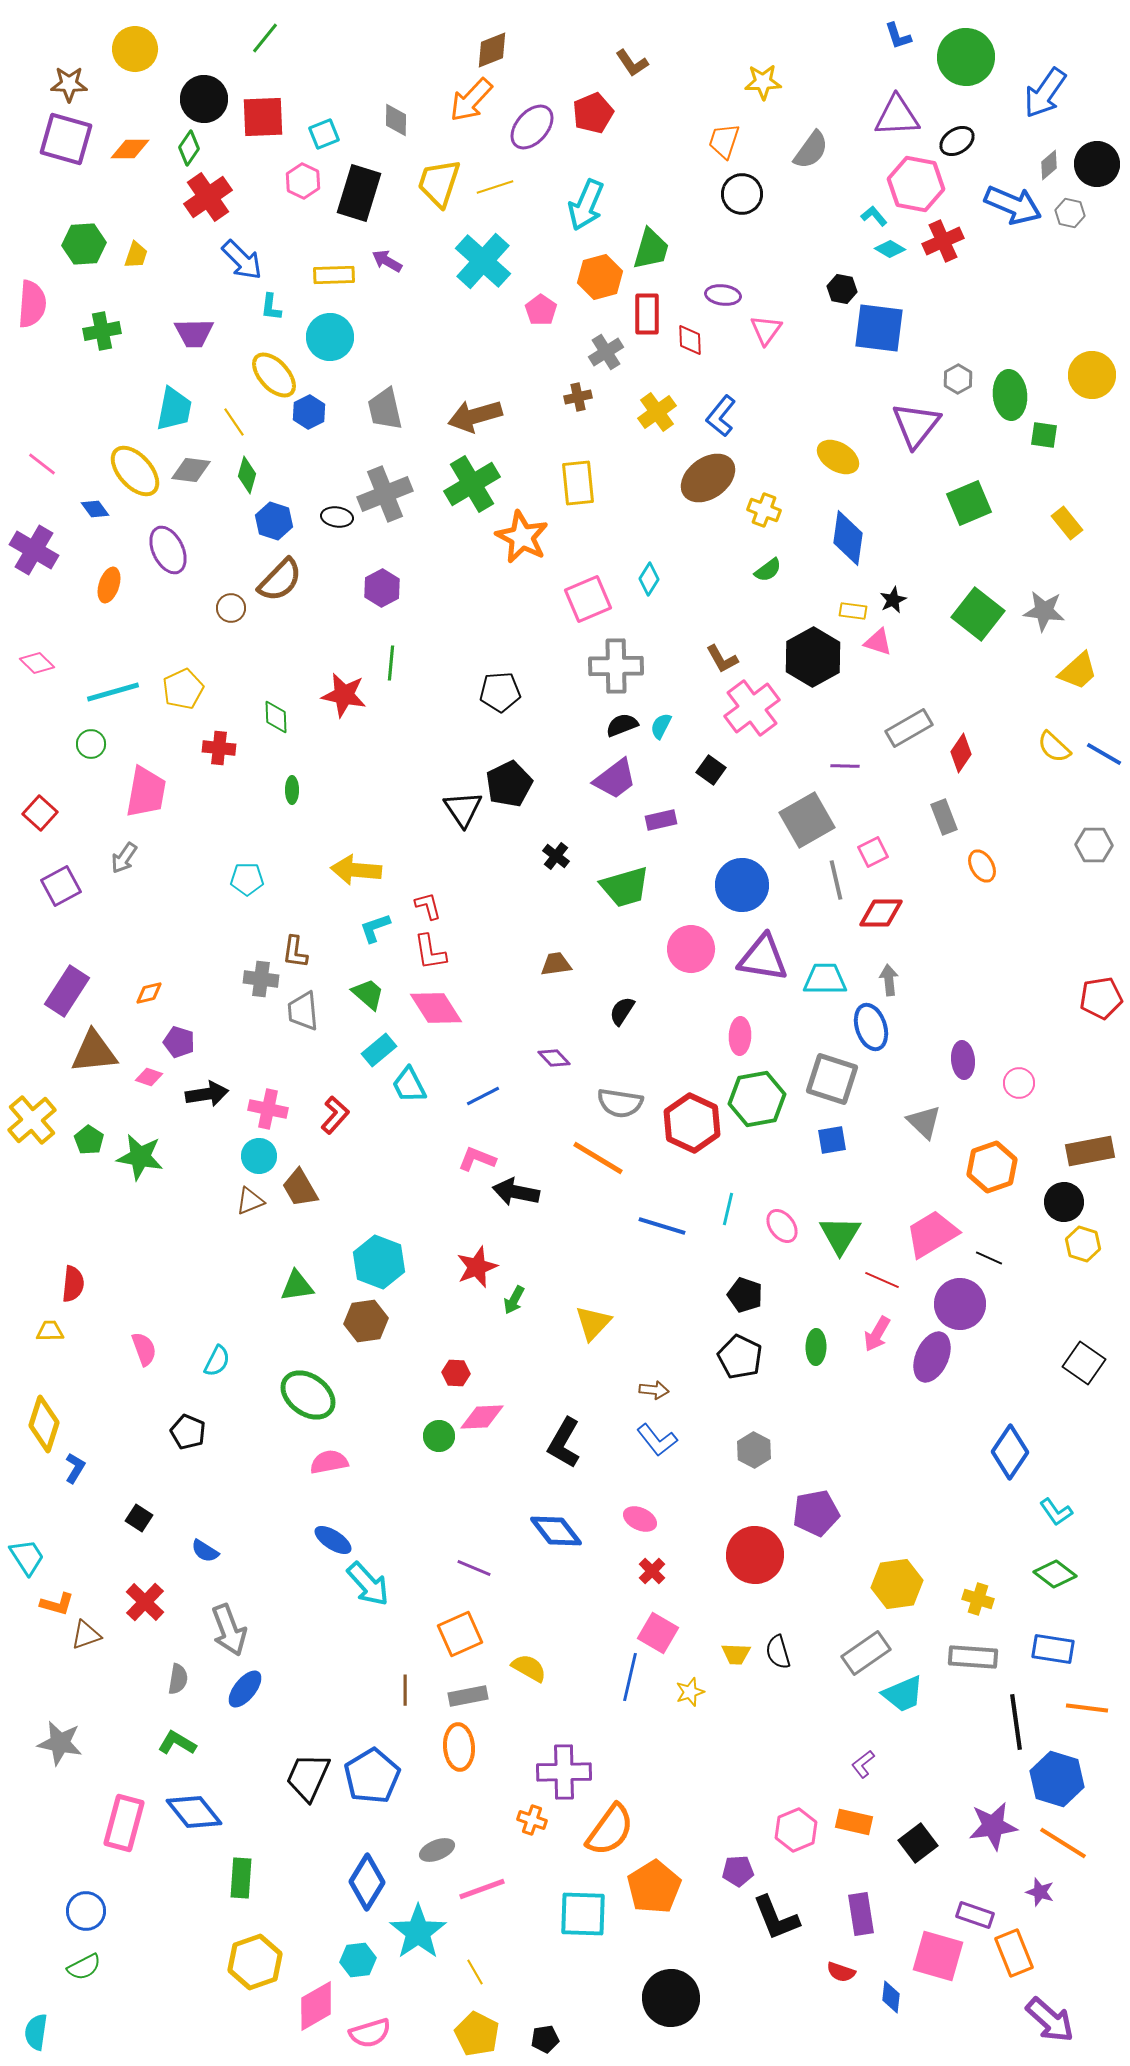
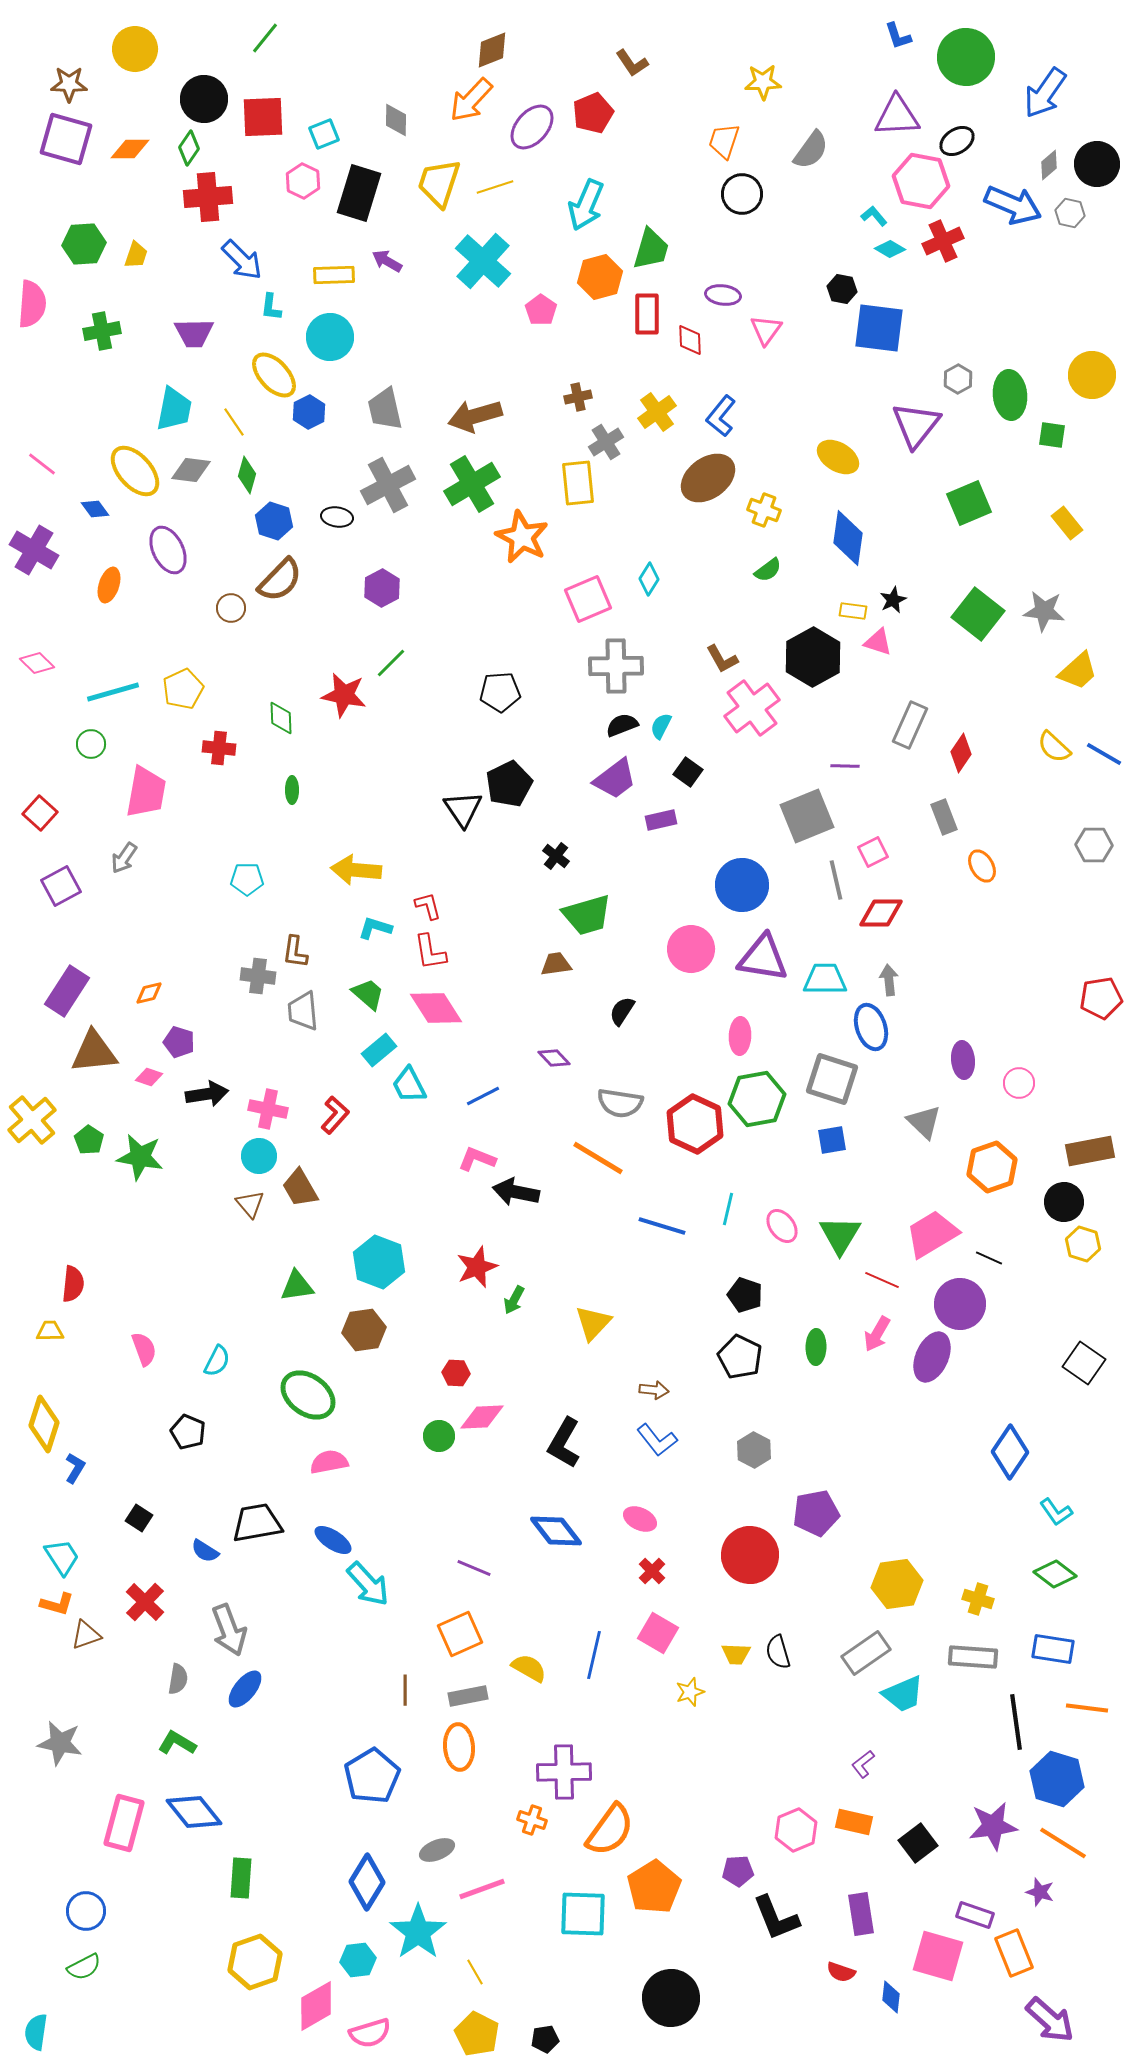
pink hexagon at (916, 184): moved 5 px right, 3 px up
red cross at (208, 197): rotated 30 degrees clockwise
gray cross at (606, 352): moved 90 px down
green square at (1044, 435): moved 8 px right
gray cross at (385, 494): moved 3 px right, 9 px up; rotated 6 degrees counterclockwise
green line at (391, 663): rotated 40 degrees clockwise
green diamond at (276, 717): moved 5 px right, 1 px down
gray rectangle at (909, 728): moved 1 px right, 3 px up; rotated 36 degrees counterclockwise
black square at (711, 770): moved 23 px left, 2 px down
gray square at (807, 820): moved 4 px up; rotated 8 degrees clockwise
green trapezoid at (625, 887): moved 38 px left, 28 px down
cyan L-shape at (375, 928): rotated 36 degrees clockwise
gray cross at (261, 979): moved 3 px left, 3 px up
red hexagon at (692, 1123): moved 3 px right, 1 px down
brown triangle at (250, 1201): moved 3 px down; rotated 48 degrees counterclockwise
brown hexagon at (366, 1321): moved 2 px left, 9 px down
red circle at (755, 1555): moved 5 px left
cyan trapezoid at (27, 1557): moved 35 px right
blue line at (630, 1677): moved 36 px left, 22 px up
black trapezoid at (308, 1777): moved 51 px left, 254 px up; rotated 56 degrees clockwise
